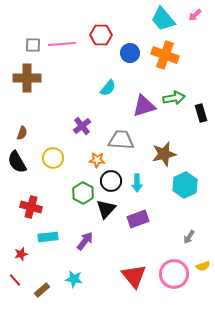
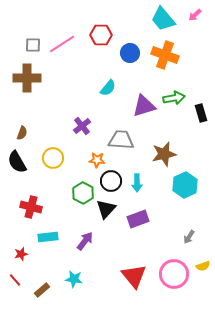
pink line: rotated 28 degrees counterclockwise
